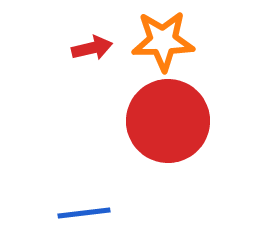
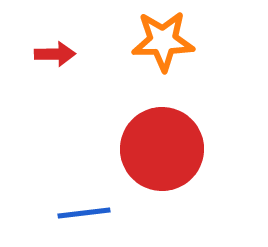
red arrow: moved 37 px left, 6 px down; rotated 12 degrees clockwise
red circle: moved 6 px left, 28 px down
